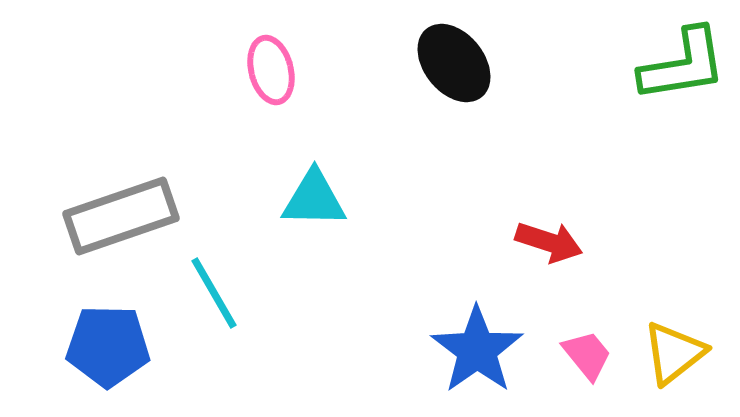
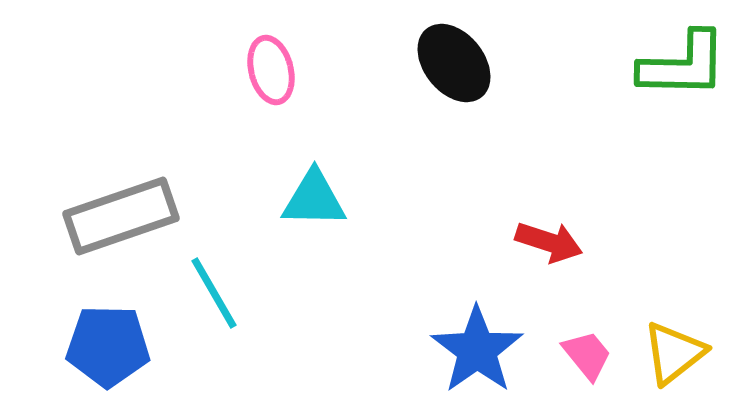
green L-shape: rotated 10 degrees clockwise
